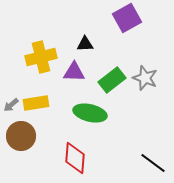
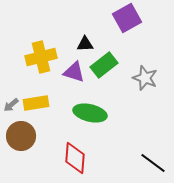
purple triangle: rotated 15 degrees clockwise
green rectangle: moved 8 px left, 15 px up
